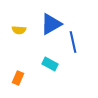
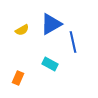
yellow semicircle: moved 3 px right; rotated 32 degrees counterclockwise
